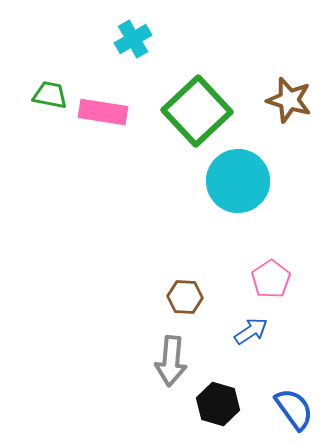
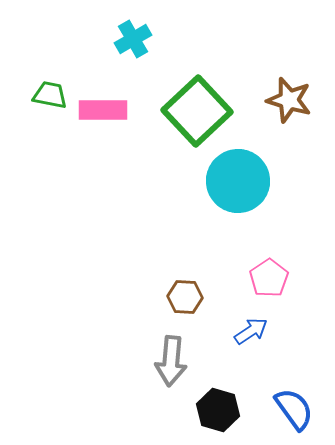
pink rectangle: moved 2 px up; rotated 9 degrees counterclockwise
pink pentagon: moved 2 px left, 1 px up
black hexagon: moved 6 px down
